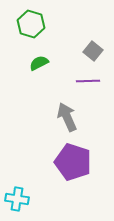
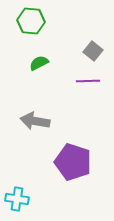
green hexagon: moved 3 px up; rotated 12 degrees counterclockwise
gray arrow: moved 32 px left, 4 px down; rotated 56 degrees counterclockwise
